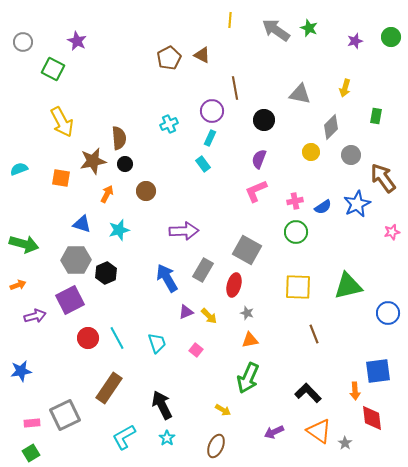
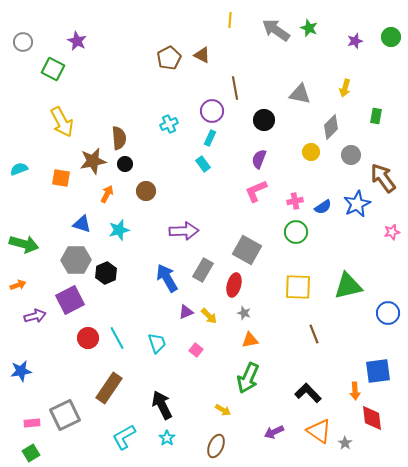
gray star at (247, 313): moved 3 px left
